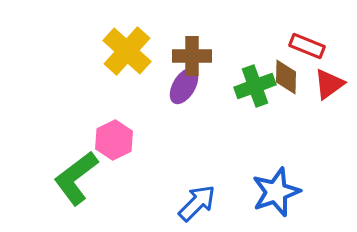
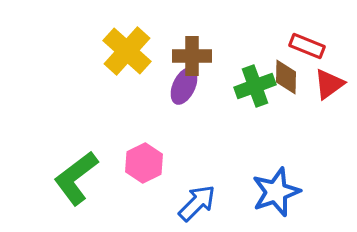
purple ellipse: rotated 6 degrees counterclockwise
pink hexagon: moved 30 px right, 23 px down
